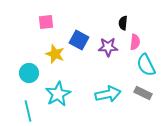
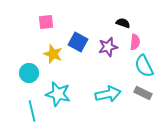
black semicircle: rotated 104 degrees clockwise
blue square: moved 1 px left, 2 px down
purple star: rotated 12 degrees counterclockwise
yellow star: moved 2 px left
cyan semicircle: moved 2 px left, 1 px down
cyan star: rotated 30 degrees counterclockwise
cyan line: moved 4 px right
